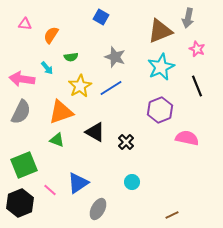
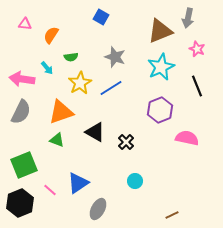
yellow star: moved 3 px up
cyan circle: moved 3 px right, 1 px up
